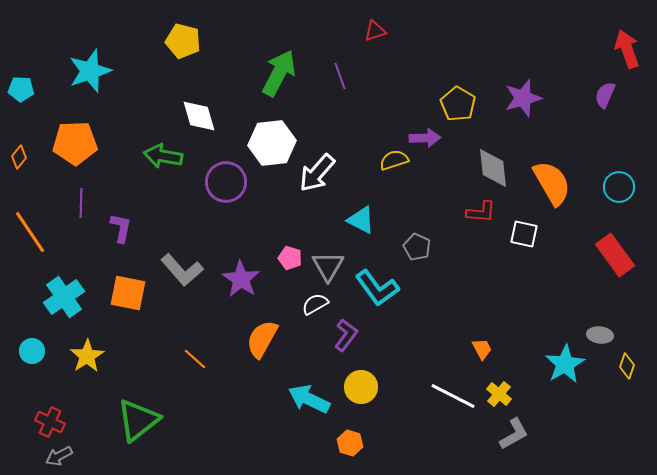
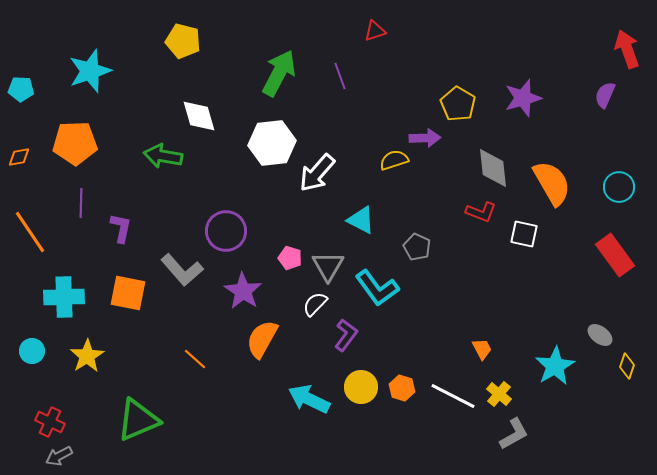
orange diamond at (19, 157): rotated 40 degrees clockwise
purple circle at (226, 182): moved 49 px down
red L-shape at (481, 212): rotated 16 degrees clockwise
purple star at (241, 279): moved 2 px right, 12 px down
cyan cross at (64, 297): rotated 33 degrees clockwise
white semicircle at (315, 304): rotated 16 degrees counterclockwise
gray ellipse at (600, 335): rotated 30 degrees clockwise
cyan star at (565, 364): moved 10 px left, 2 px down
green triangle at (138, 420): rotated 15 degrees clockwise
orange hexagon at (350, 443): moved 52 px right, 55 px up
